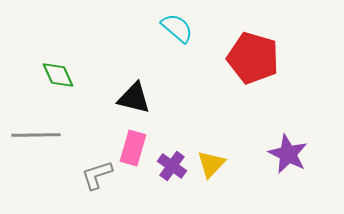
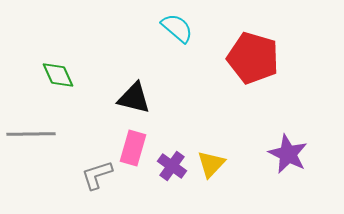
gray line: moved 5 px left, 1 px up
